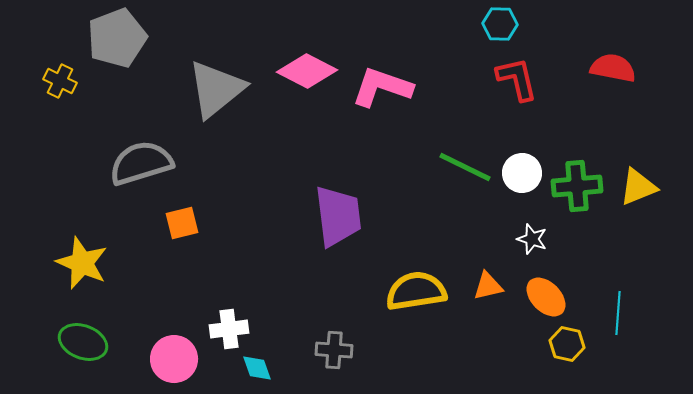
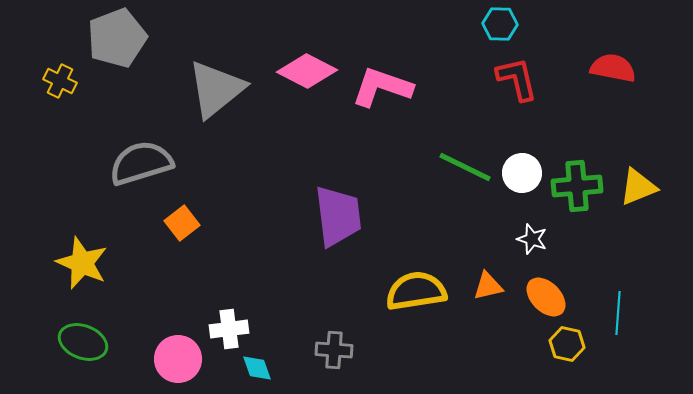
orange square: rotated 24 degrees counterclockwise
pink circle: moved 4 px right
